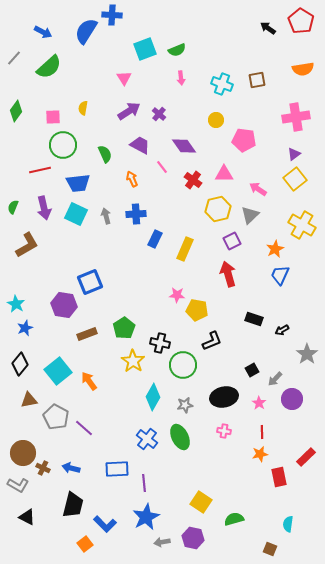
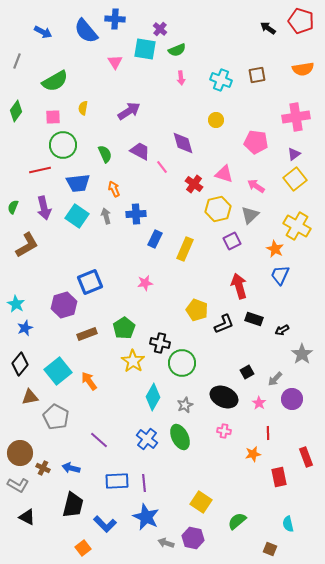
blue cross at (112, 15): moved 3 px right, 4 px down
red pentagon at (301, 21): rotated 15 degrees counterclockwise
blue semicircle at (86, 31): rotated 72 degrees counterclockwise
cyan square at (145, 49): rotated 30 degrees clockwise
gray line at (14, 58): moved 3 px right, 3 px down; rotated 21 degrees counterclockwise
green semicircle at (49, 67): moved 6 px right, 14 px down; rotated 12 degrees clockwise
pink triangle at (124, 78): moved 9 px left, 16 px up
brown square at (257, 80): moved 5 px up
cyan cross at (222, 84): moved 1 px left, 4 px up
purple cross at (159, 114): moved 1 px right, 85 px up
pink pentagon at (244, 140): moved 12 px right, 2 px down
purple trapezoid at (140, 145): moved 6 px down
purple diamond at (184, 146): moved 1 px left, 3 px up; rotated 20 degrees clockwise
pink triangle at (224, 174): rotated 18 degrees clockwise
orange arrow at (132, 179): moved 18 px left, 10 px down
red cross at (193, 180): moved 1 px right, 4 px down
pink arrow at (258, 189): moved 2 px left, 3 px up
cyan square at (76, 214): moved 1 px right, 2 px down; rotated 10 degrees clockwise
yellow cross at (302, 225): moved 5 px left, 1 px down
orange star at (275, 249): rotated 18 degrees counterclockwise
red arrow at (228, 274): moved 11 px right, 12 px down
pink star at (177, 295): moved 32 px left, 12 px up; rotated 14 degrees counterclockwise
purple hexagon at (64, 305): rotated 25 degrees counterclockwise
yellow pentagon at (197, 310): rotated 10 degrees clockwise
black L-shape at (212, 341): moved 12 px right, 17 px up
gray star at (307, 354): moved 5 px left
green circle at (183, 365): moved 1 px left, 2 px up
black square at (252, 370): moved 5 px left, 2 px down
black ellipse at (224, 397): rotated 36 degrees clockwise
brown triangle at (29, 400): moved 1 px right, 3 px up
gray star at (185, 405): rotated 14 degrees counterclockwise
purple line at (84, 428): moved 15 px right, 12 px down
red line at (262, 432): moved 6 px right, 1 px down
brown circle at (23, 453): moved 3 px left
orange star at (260, 454): moved 7 px left
red rectangle at (306, 457): rotated 66 degrees counterclockwise
blue rectangle at (117, 469): moved 12 px down
blue star at (146, 517): rotated 20 degrees counterclockwise
green semicircle at (234, 519): moved 3 px right, 2 px down; rotated 24 degrees counterclockwise
cyan semicircle at (288, 524): rotated 21 degrees counterclockwise
gray arrow at (162, 542): moved 4 px right, 1 px down; rotated 28 degrees clockwise
orange square at (85, 544): moved 2 px left, 4 px down
